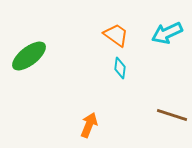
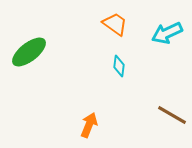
orange trapezoid: moved 1 px left, 11 px up
green ellipse: moved 4 px up
cyan diamond: moved 1 px left, 2 px up
brown line: rotated 12 degrees clockwise
